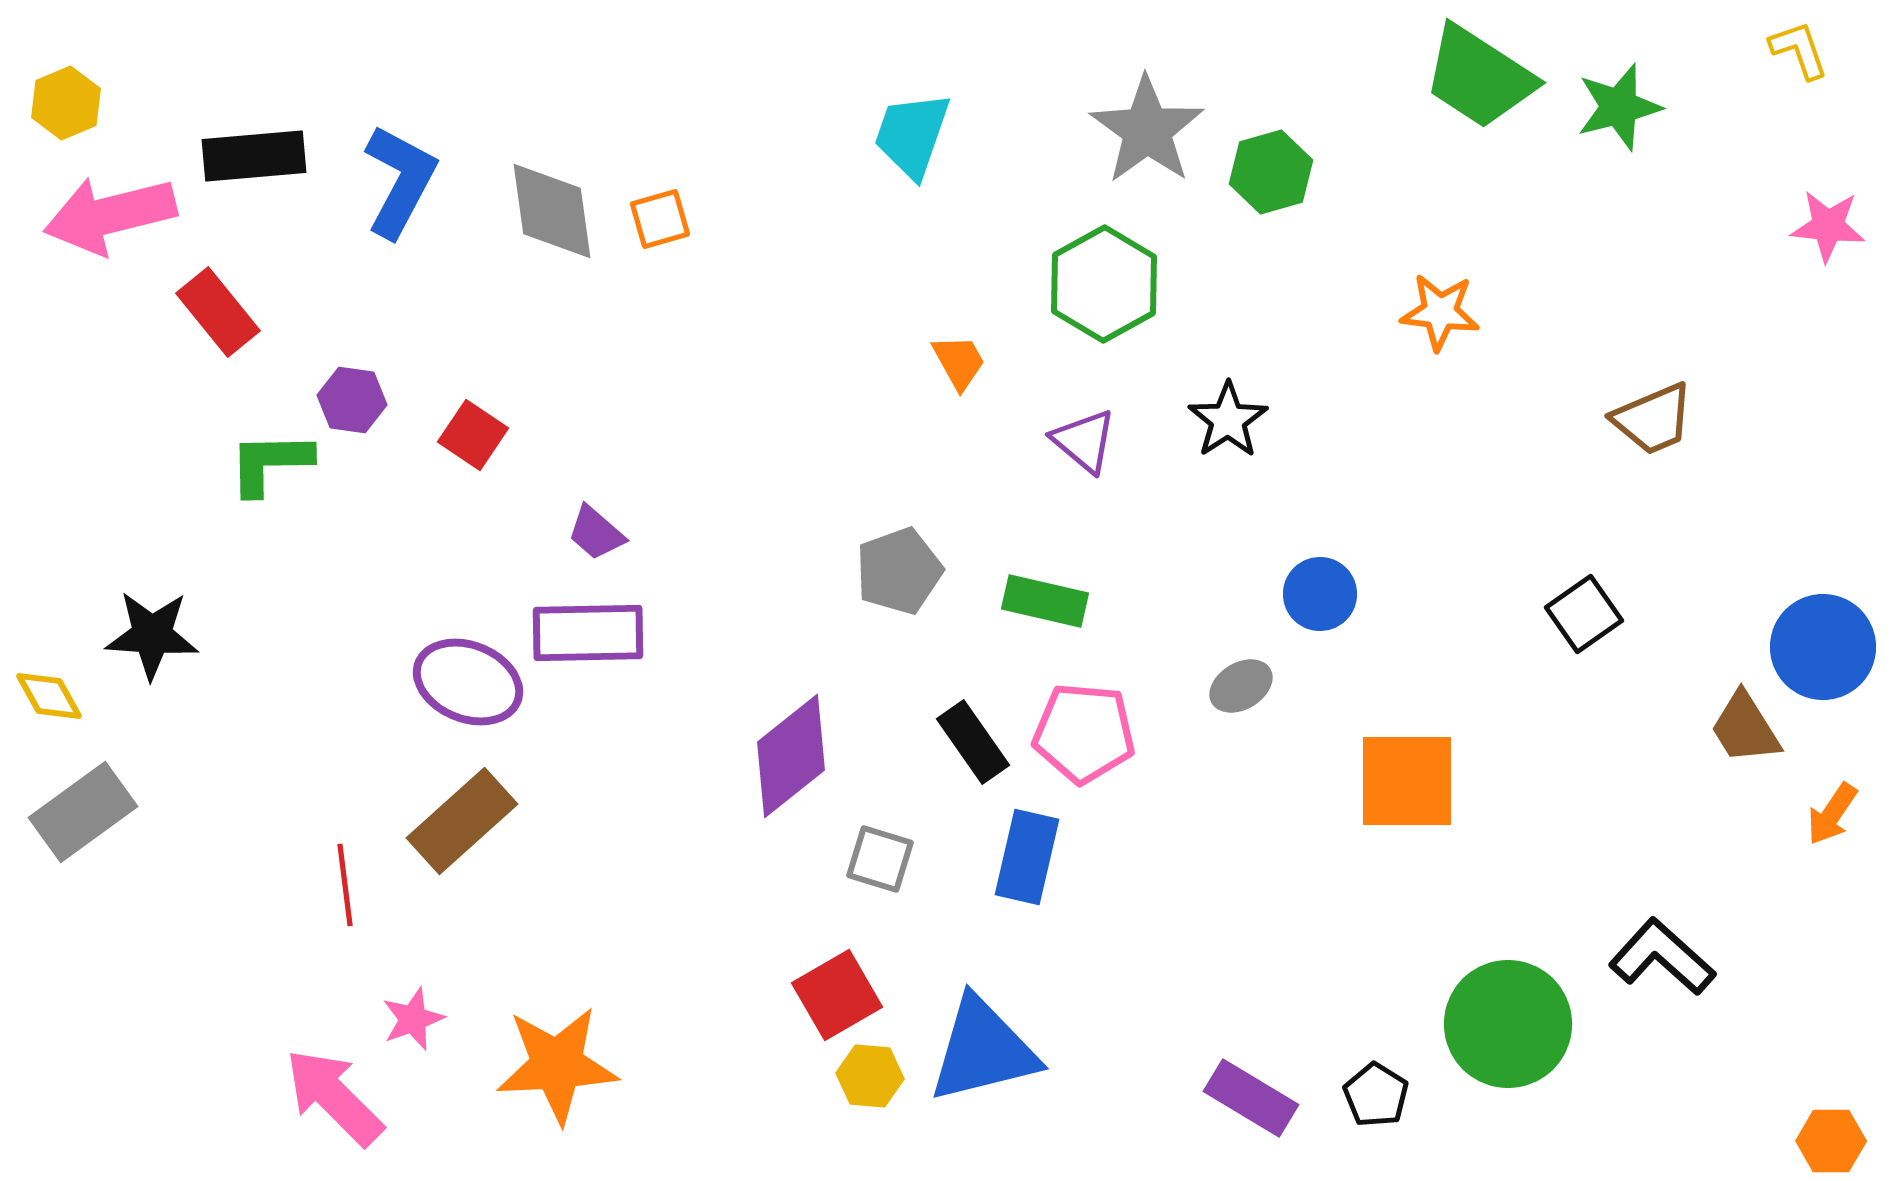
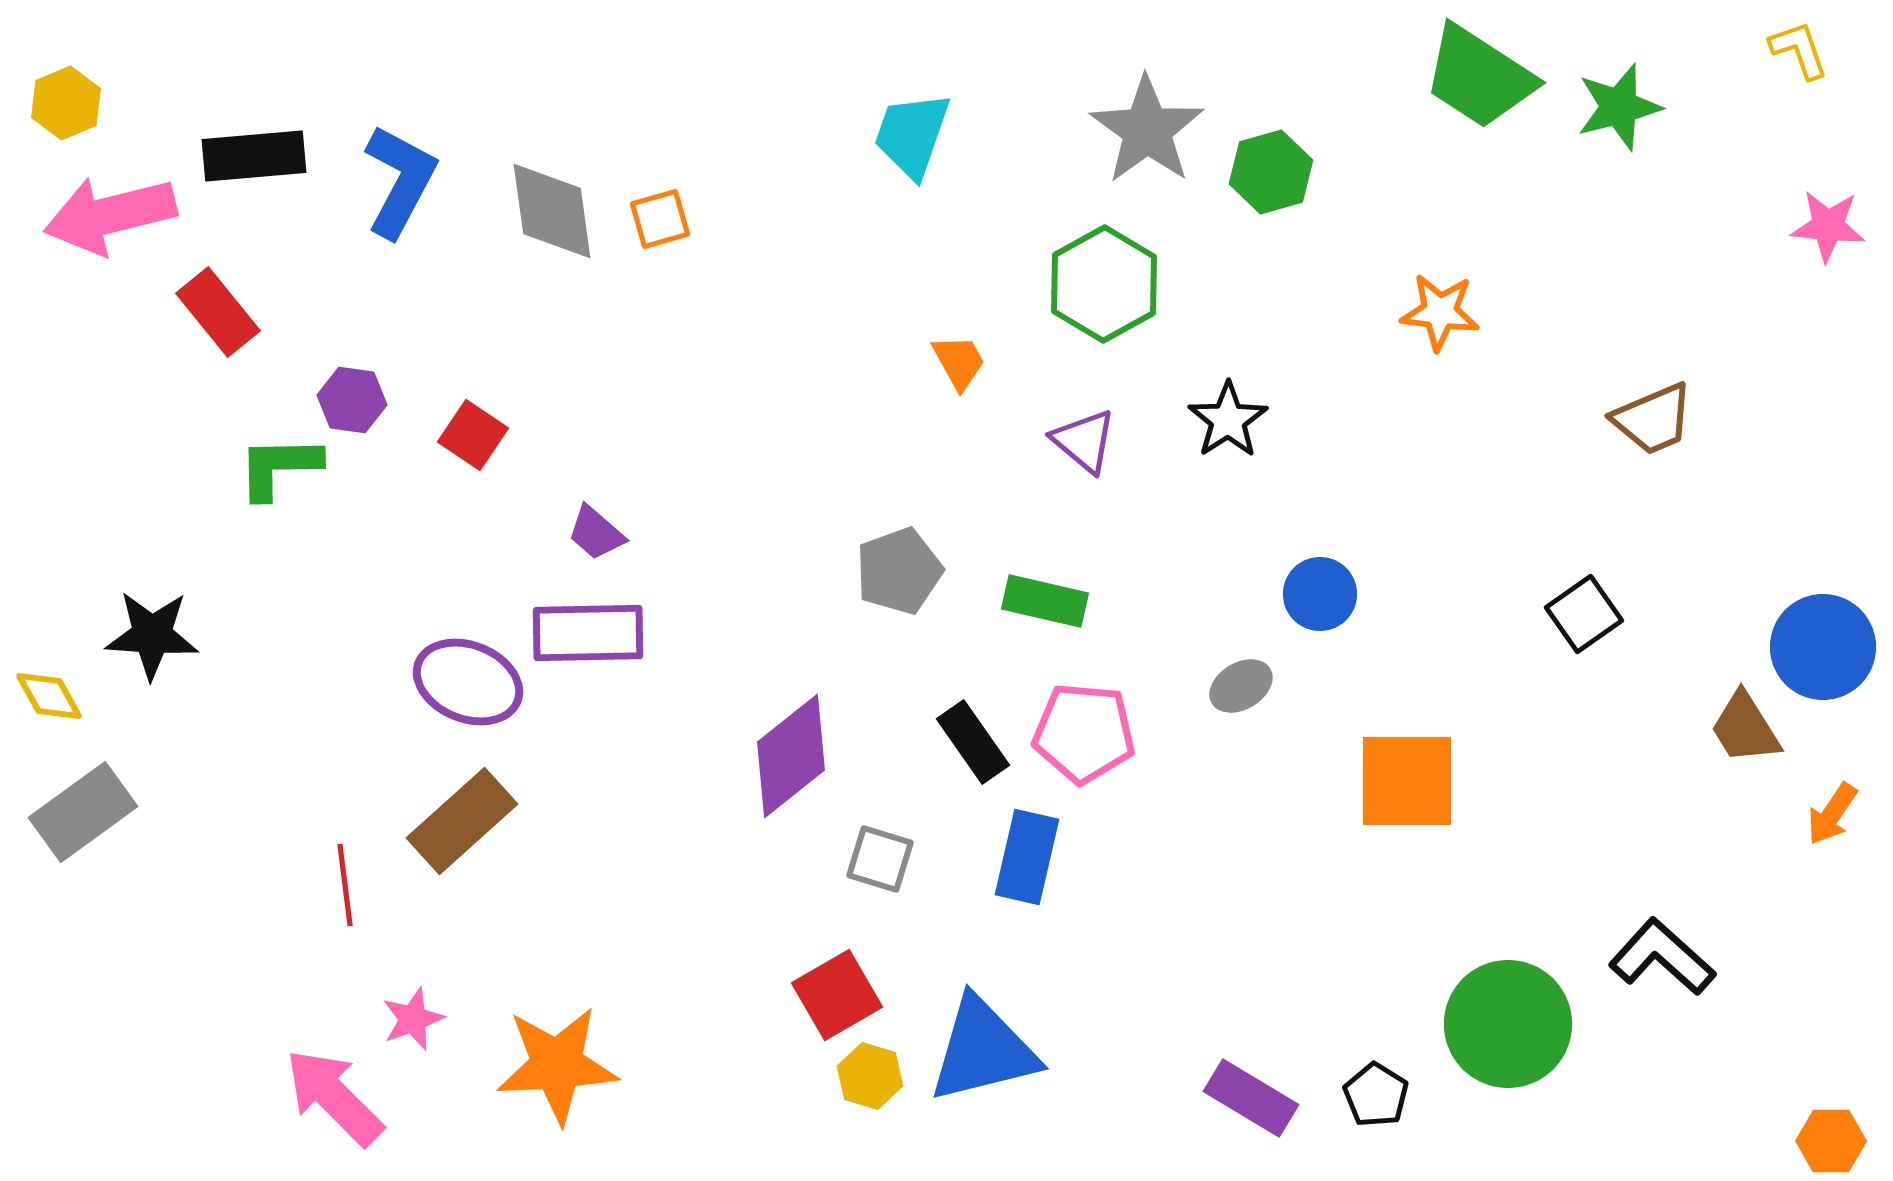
green L-shape at (270, 463): moved 9 px right, 4 px down
yellow hexagon at (870, 1076): rotated 12 degrees clockwise
